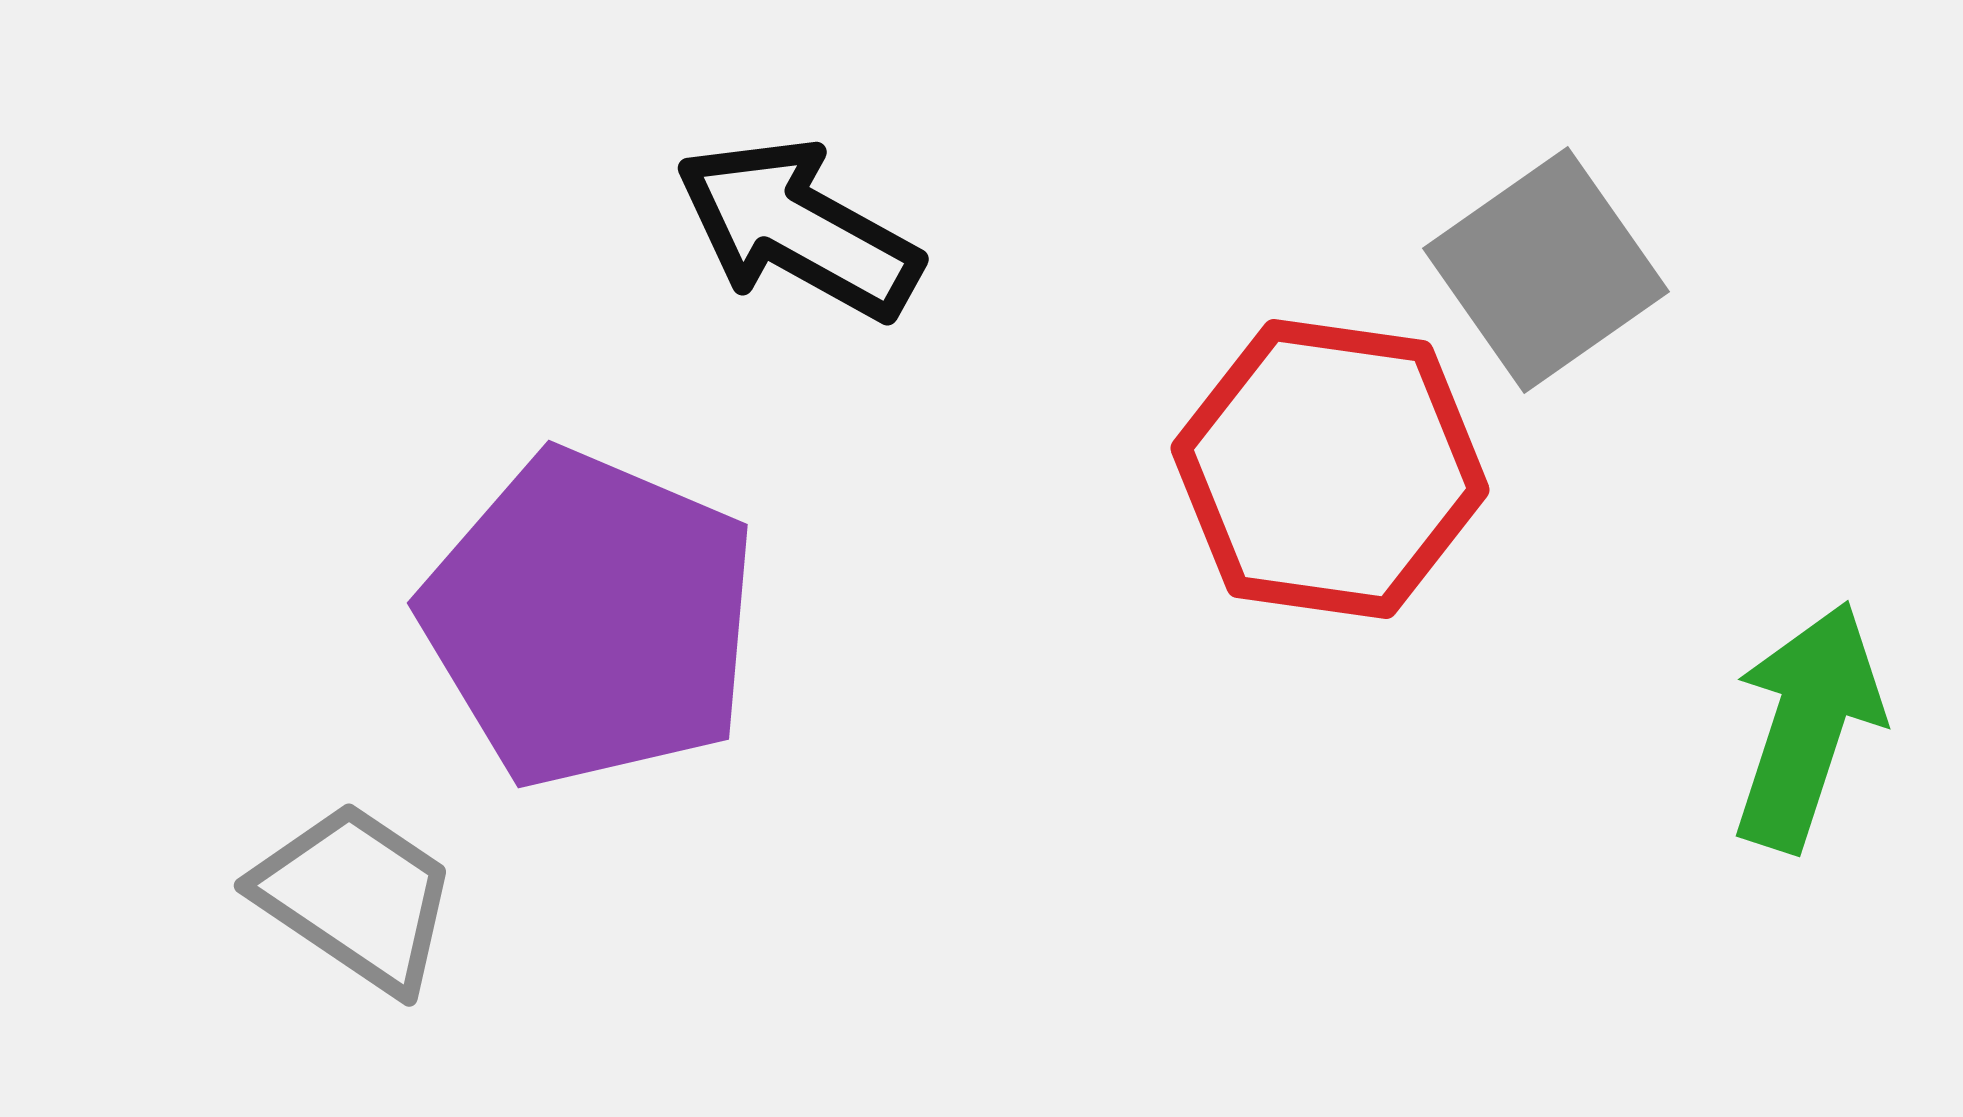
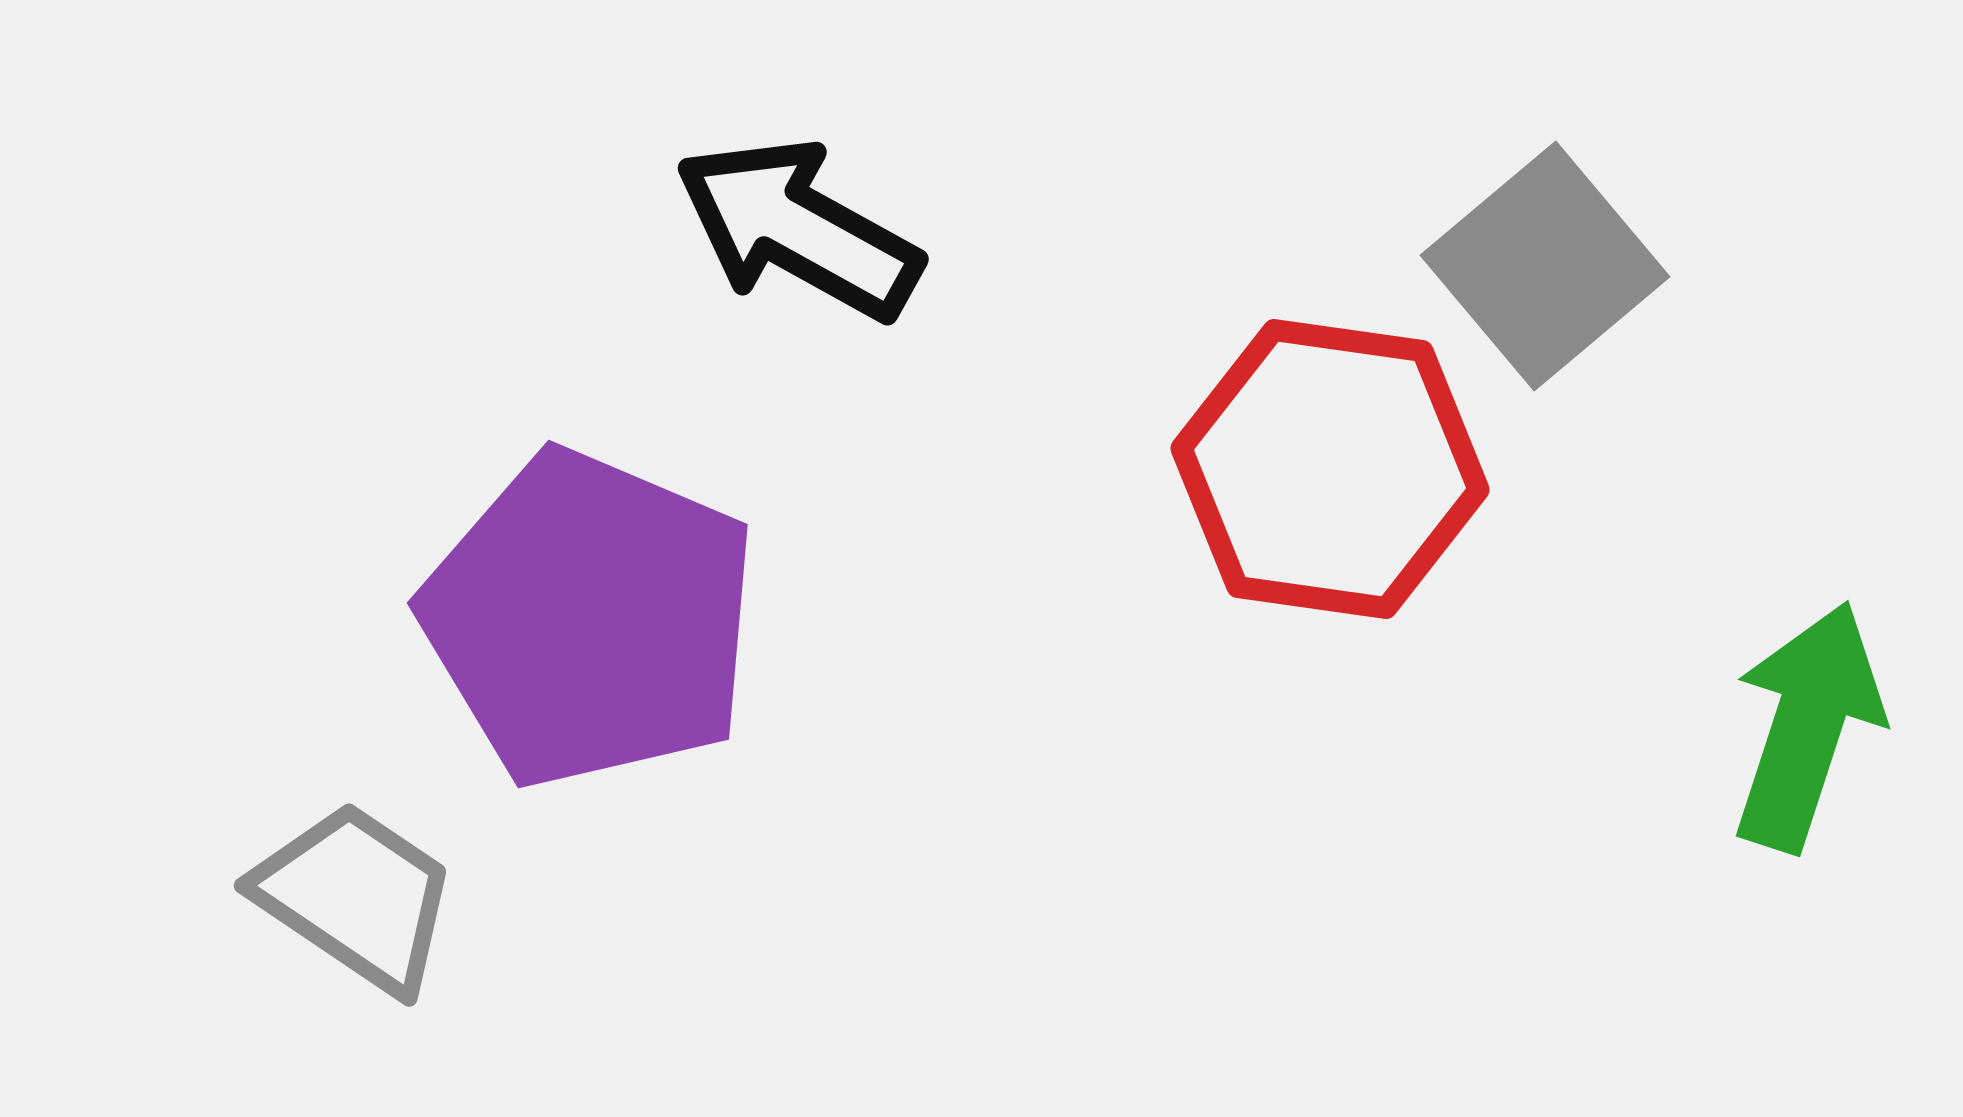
gray square: moved 1 px left, 4 px up; rotated 5 degrees counterclockwise
